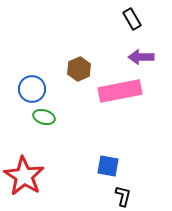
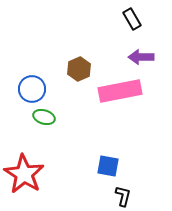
red star: moved 2 px up
